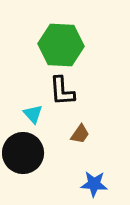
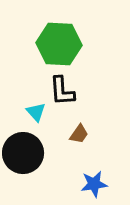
green hexagon: moved 2 px left, 1 px up
cyan triangle: moved 3 px right, 2 px up
brown trapezoid: moved 1 px left
blue star: rotated 12 degrees counterclockwise
